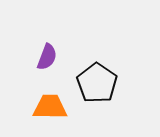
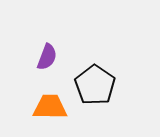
black pentagon: moved 2 px left, 2 px down
